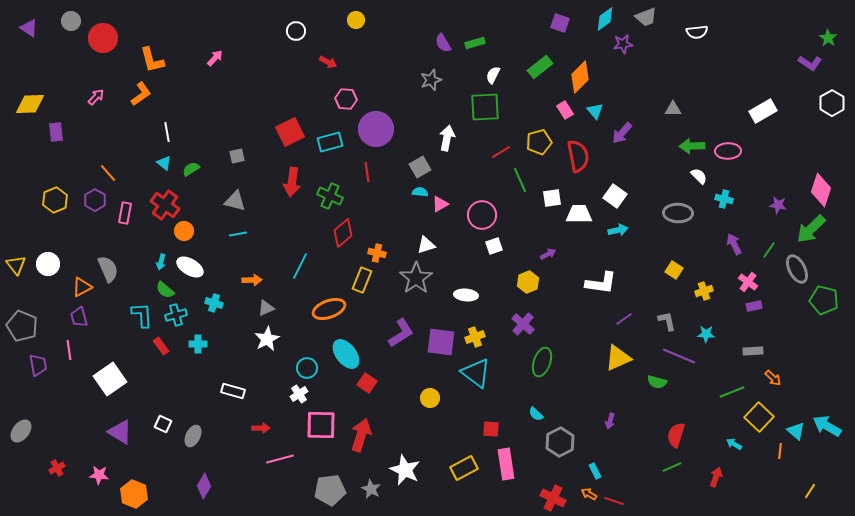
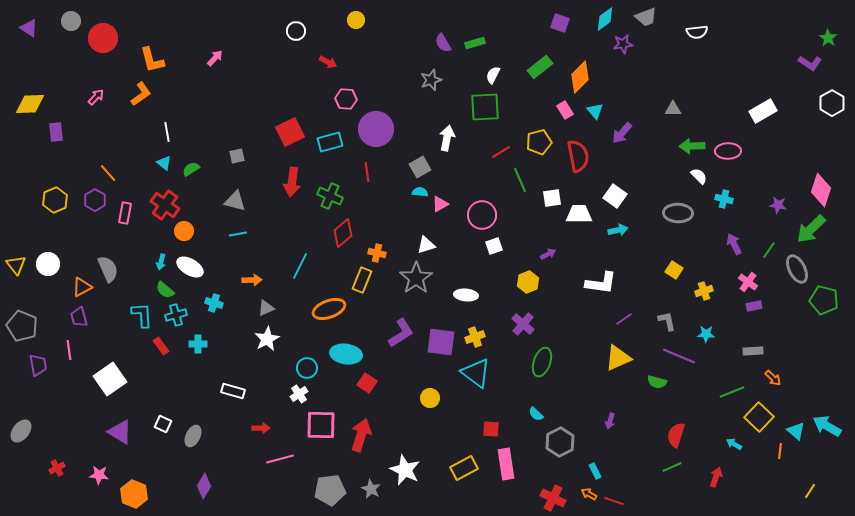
cyan ellipse at (346, 354): rotated 44 degrees counterclockwise
